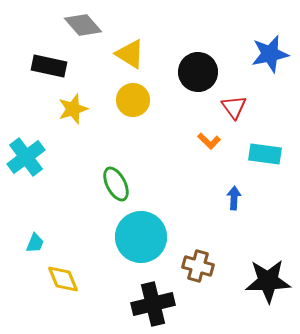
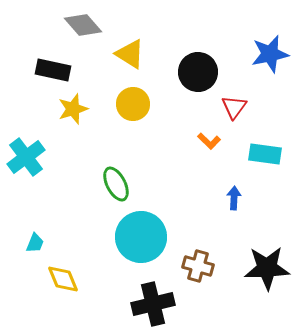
black rectangle: moved 4 px right, 4 px down
yellow circle: moved 4 px down
red triangle: rotated 12 degrees clockwise
black star: moved 1 px left, 13 px up
